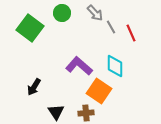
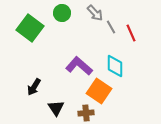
black triangle: moved 4 px up
